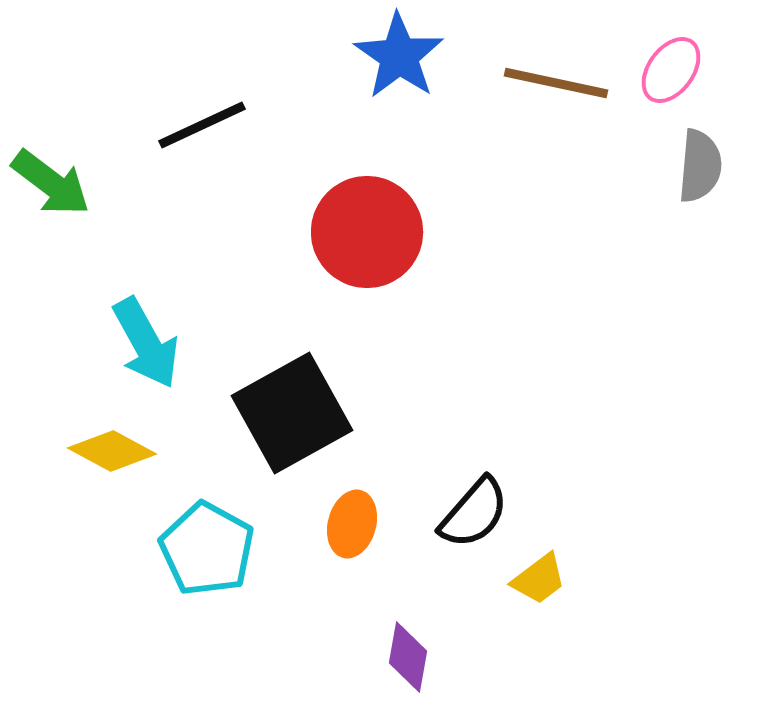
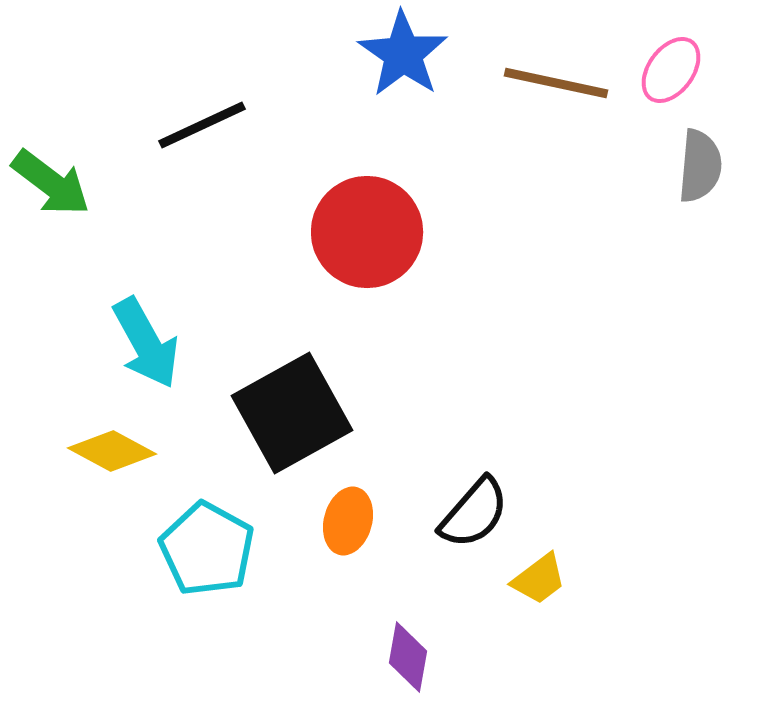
blue star: moved 4 px right, 2 px up
orange ellipse: moved 4 px left, 3 px up
